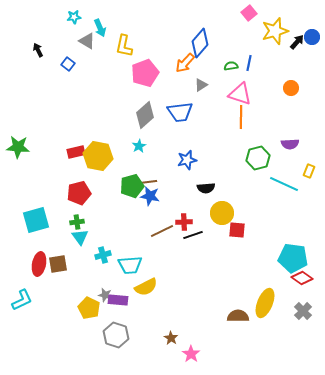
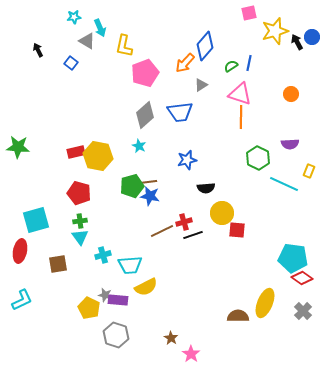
pink square at (249, 13): rotated 28 degrees clockwise
black arrow at (297, 42): rotated 70 degrees counterclockwise
blue diamond at (200, 43): moved 5 px right, 3 px down
blue square at (68, 64): moved 3 px right, 1 px up
green semicircle at (231, 66): rotated 24 degrees counterclockwise
orange circle at (291, 88): moved 6 px down
cyan star at (139, 146): rotated 16 degrees counterclockwise
green hexagon at (258, 158): rotated 20 degrees counterclockwise
red pentagon at (79, 193): rotated 30 degrees clockwise
green cross at (77, 222): moved 3 px right, 1 px up
red cross at (184, 222): rotated 14 degrees counterclockwise
red ellipse at (39, 264): moved 19 px left, 13 px up
